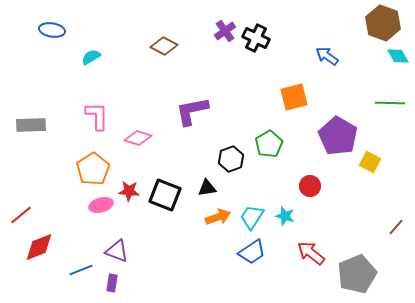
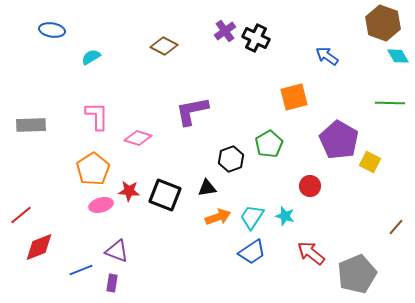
purple pentagon: moved 1 px right, 4 px down
